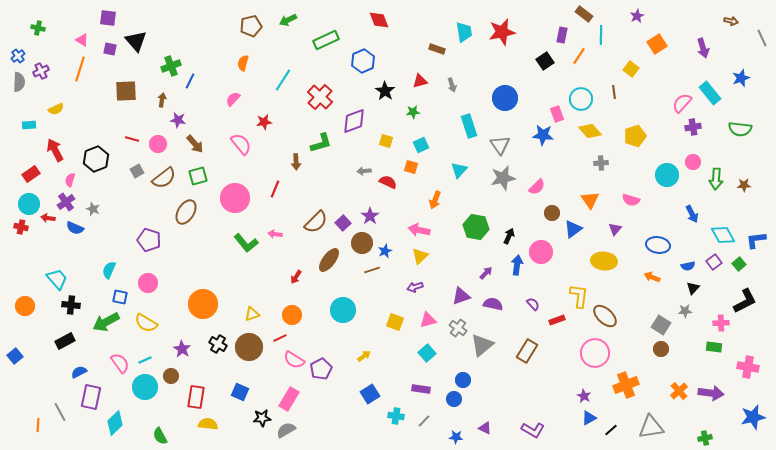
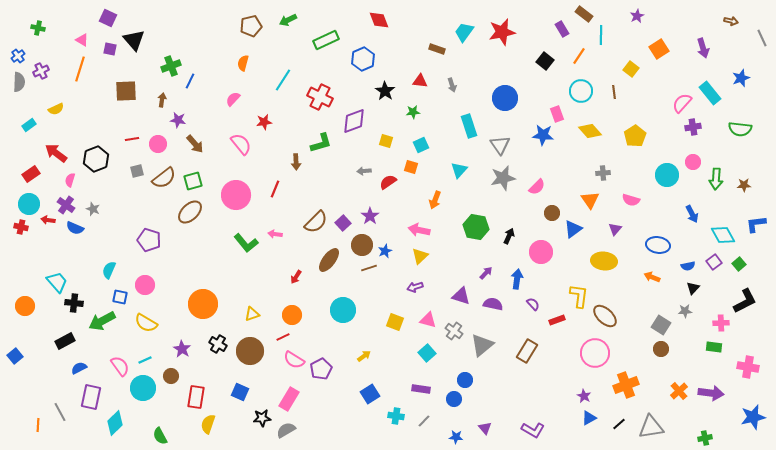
purple square at (108, 18): rotated 18 degrees clockwise
cyan trapezoid at (464, 32): rotated 135 degrees counterclockwise
purple rectangle at (562, 35): moved 6 px up; rotated 42 degrees counterclockwise
black triangle at (136, 41): moved 2 px left, 1 px up
orange square at (657, 44): moved 2 px right, 5 px down
blue hexagon at (363, 61): moved 2 px up
black square at (545, 61): rotated 18 degrees counterclockwise
red triangle at (420, 81): rotated 21 degrees clockwise
red cross at (320, 97): rotated 15 degrees counterclockwise
cyan circle at (581, 99): moved 8 px up
cyan rectangle at (29, 125): rotated 32 degrees counterclockwise
yellow pentagon at (635, 136): rotated 15 degrees counterclockwise
red line at (132, 139): rotated 24 degrees counterclockwise
red arrow at (55, 150): moved 1 px right, 3 px down; rotated 25 degrees counterclockwise
gray cross at (601, 163): moved 2 px right, 10 px down
gray square at (137, 171): rotated 16 degrees clockwise
green square at (198, 176): moved 5 px left, 5 px down
red semicircle at (388, 182): rotated 60 degrees counterclockwise
pink circle at (235, 198): moved 1 px right, 3 px up
purple cross at (66, 202): moved 3 px down; rotated 18 degrees counterclockwise
brown ellipse at (186, 212): moved 4 px right; rotated 15 degrees clockwise
red arrow at (48, 218): moved 2 px down
blue L-shape at (756, 240): moved 16 px up
brown circle at (362, 243): moved 2 px down
blue arrow at (517, 265): moved 14 px down
brown line at (372, 270): moved 3 px left, 2 px up
cyan trapezoid at (57, 279): moved 3 px down
pink circle at (148, 283): moved 3 px left, 2 px down
purple triangle at (461, 296): rotated 36 degrees clockwise
black cross at (71, 305): moved 3 px right, 2 px up
pink triangle at (428, 320): rotated 30 degrees clockwise
green arrow at (106, 322): moved 4 px left, 1 px up
gray cross at (458, 328): moved 4 px left, 3 px down
red line at (280, 338): moved 3 px right, 1 px up
brown circle at (249, 347): moved 1 px right, 4 px down
pink semicircle at (120, 363): moved 3 px down
blue semicircle at (79, 372): moved 4 px up
blue circle at (463, 380): moved 2 px right
cyan circle at (145, 387): moved 2 px left, 1 px down
yellow semicircle at (208, 424): rotated 78 degrees counterclockwise
purple triangle at (485, 428): rotated 24 degrees clockwise
black line at (611, 430): moved 8 px right, 6 px up
